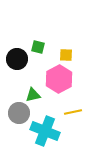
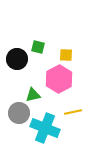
cyan cross: moved 3 px up
